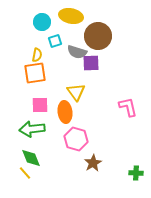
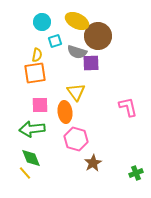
yellow ellipse: moved 6 px right, 5 px down; rotated 15 degrees clockwise
green cross: rotated 24 degrees counterclockwise
